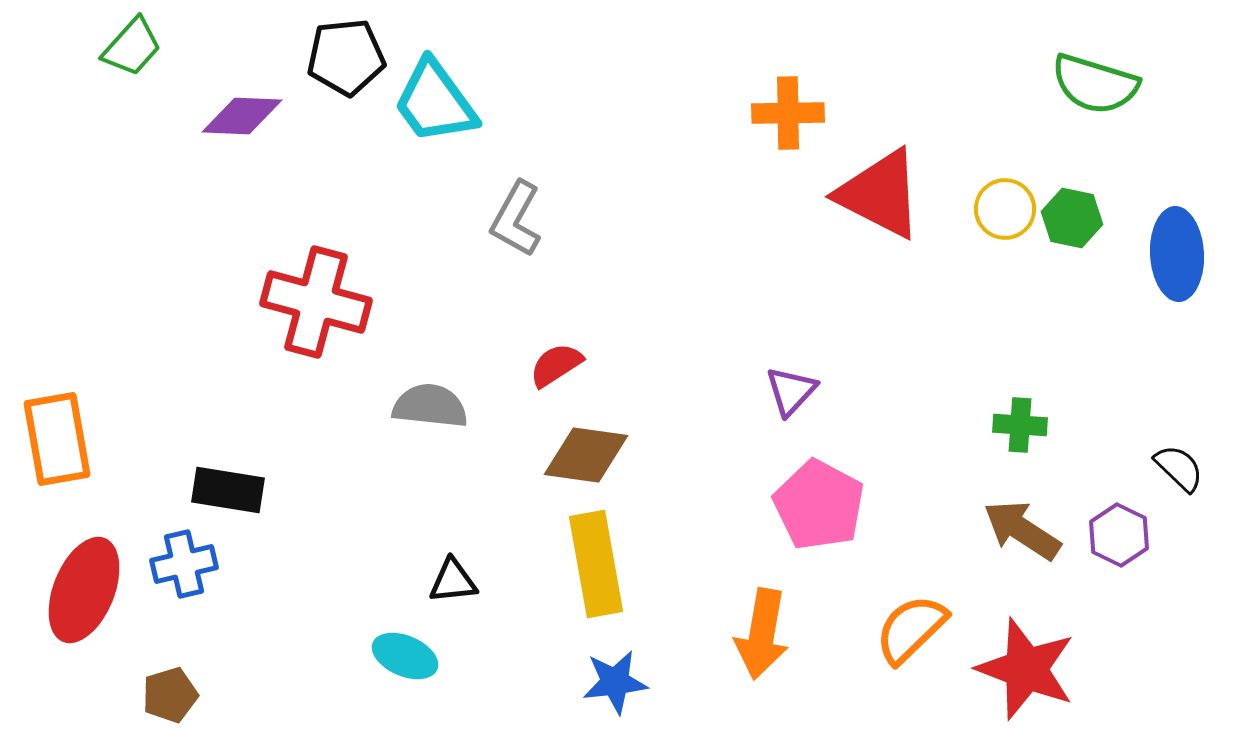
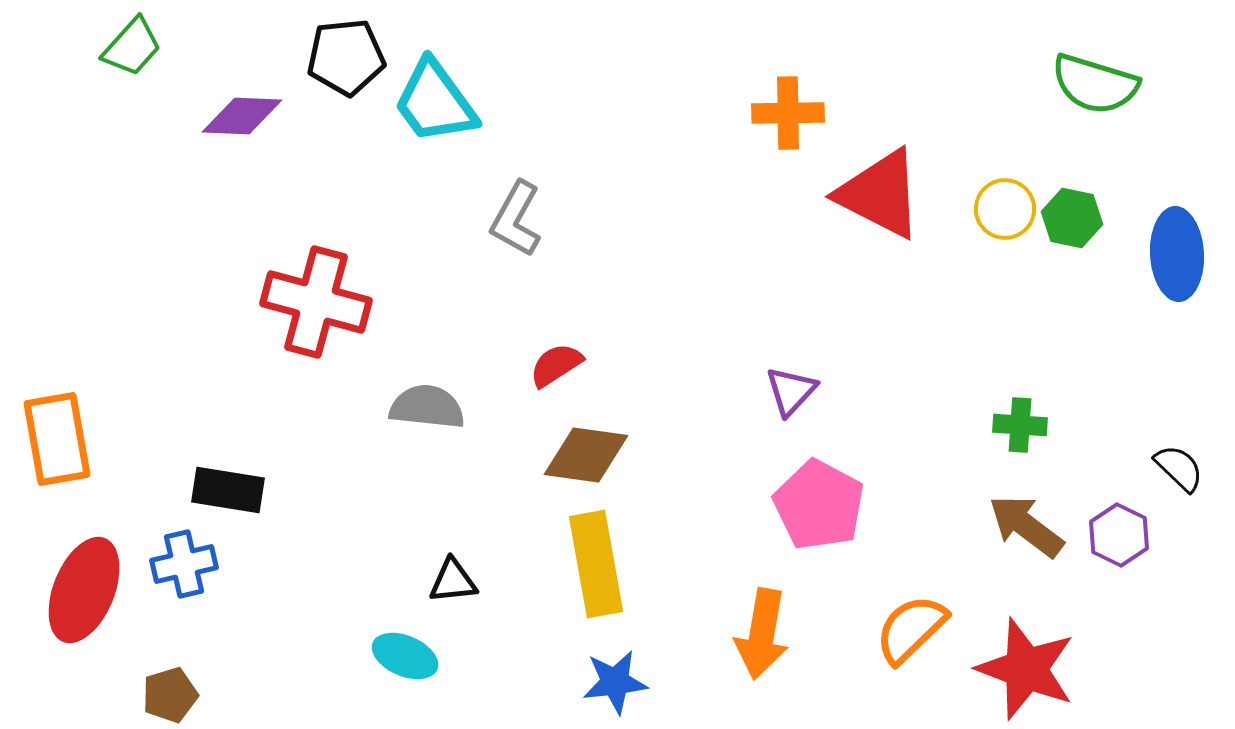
gray semicircle: moved 3 px left, 1 px down
brown arrow: moved 4 px right, 4 px up; rotated 4 degrees clockwise
